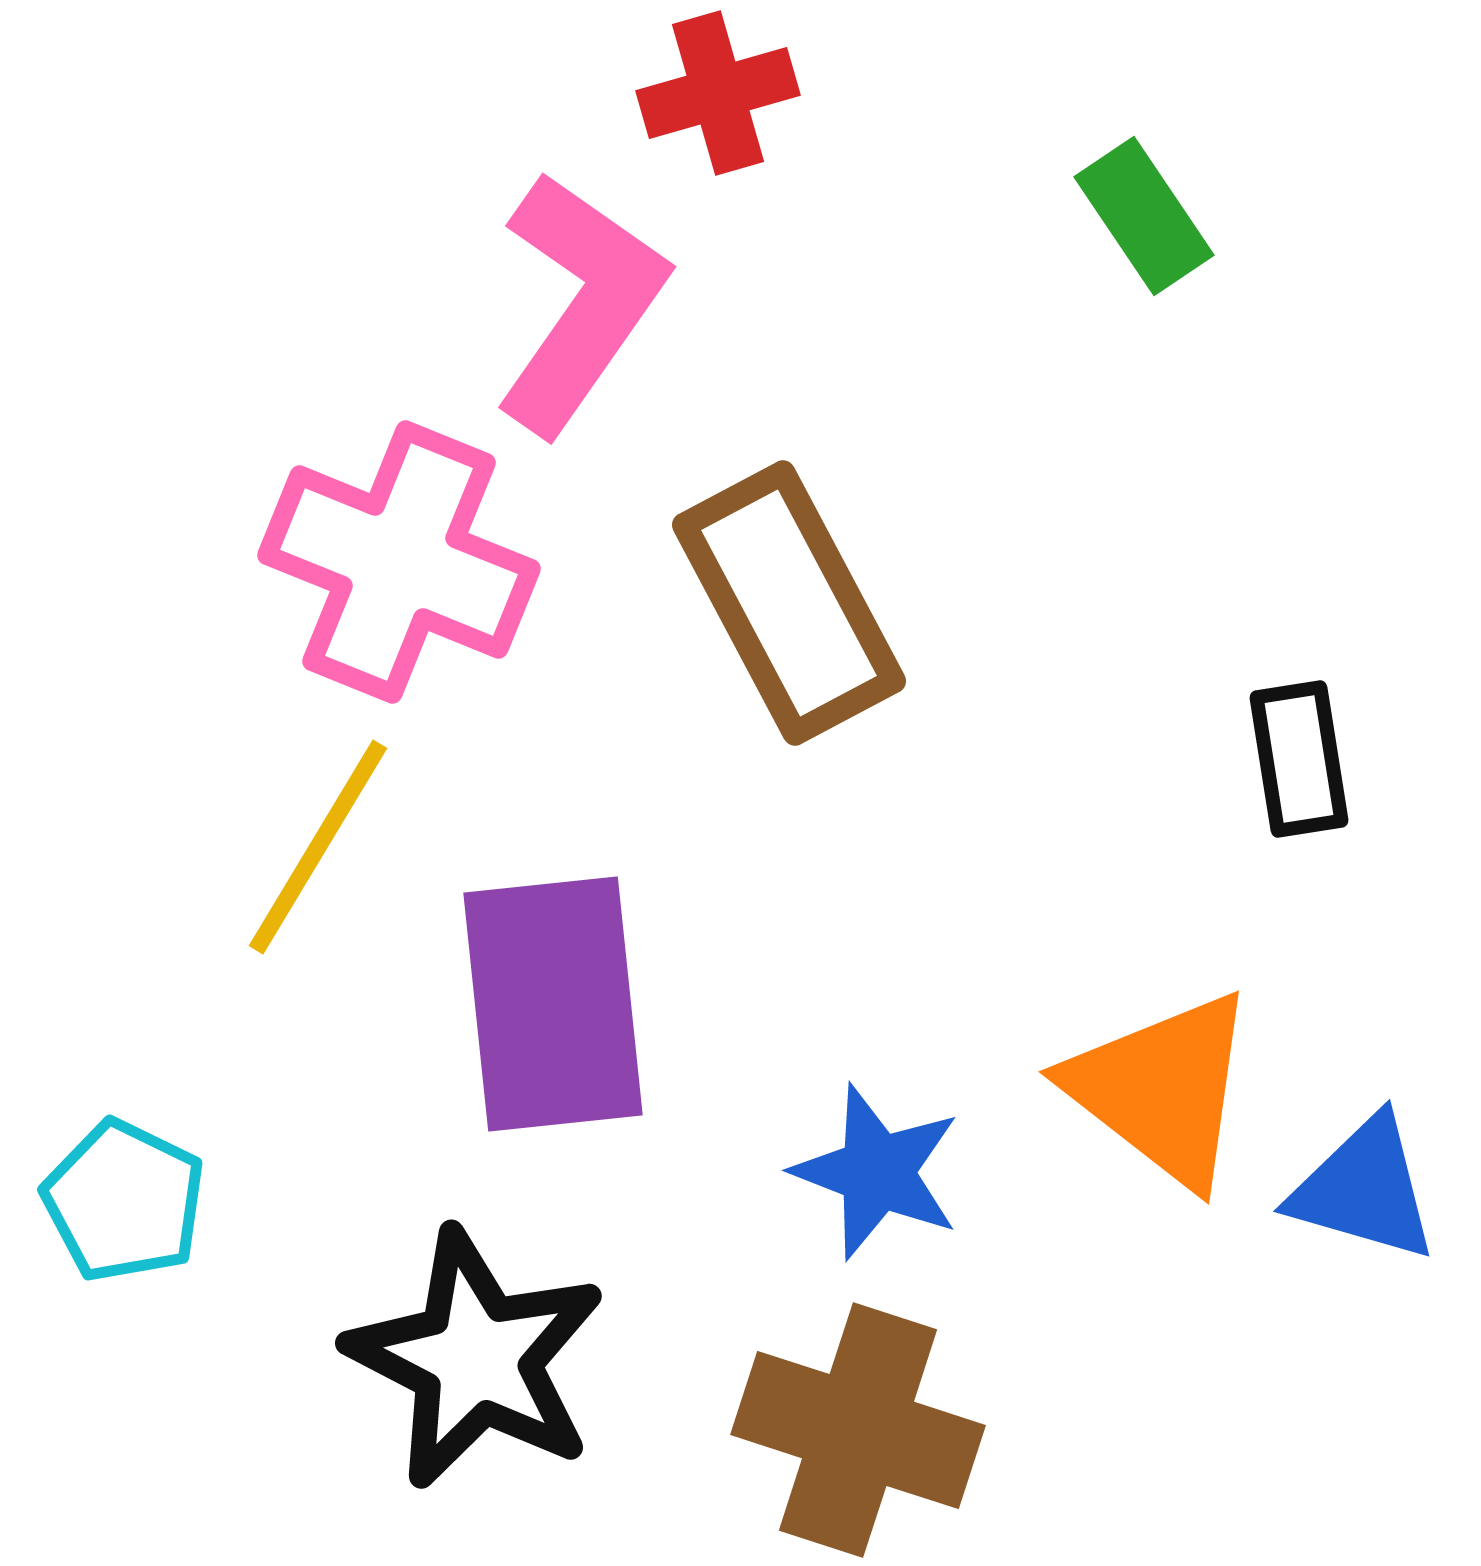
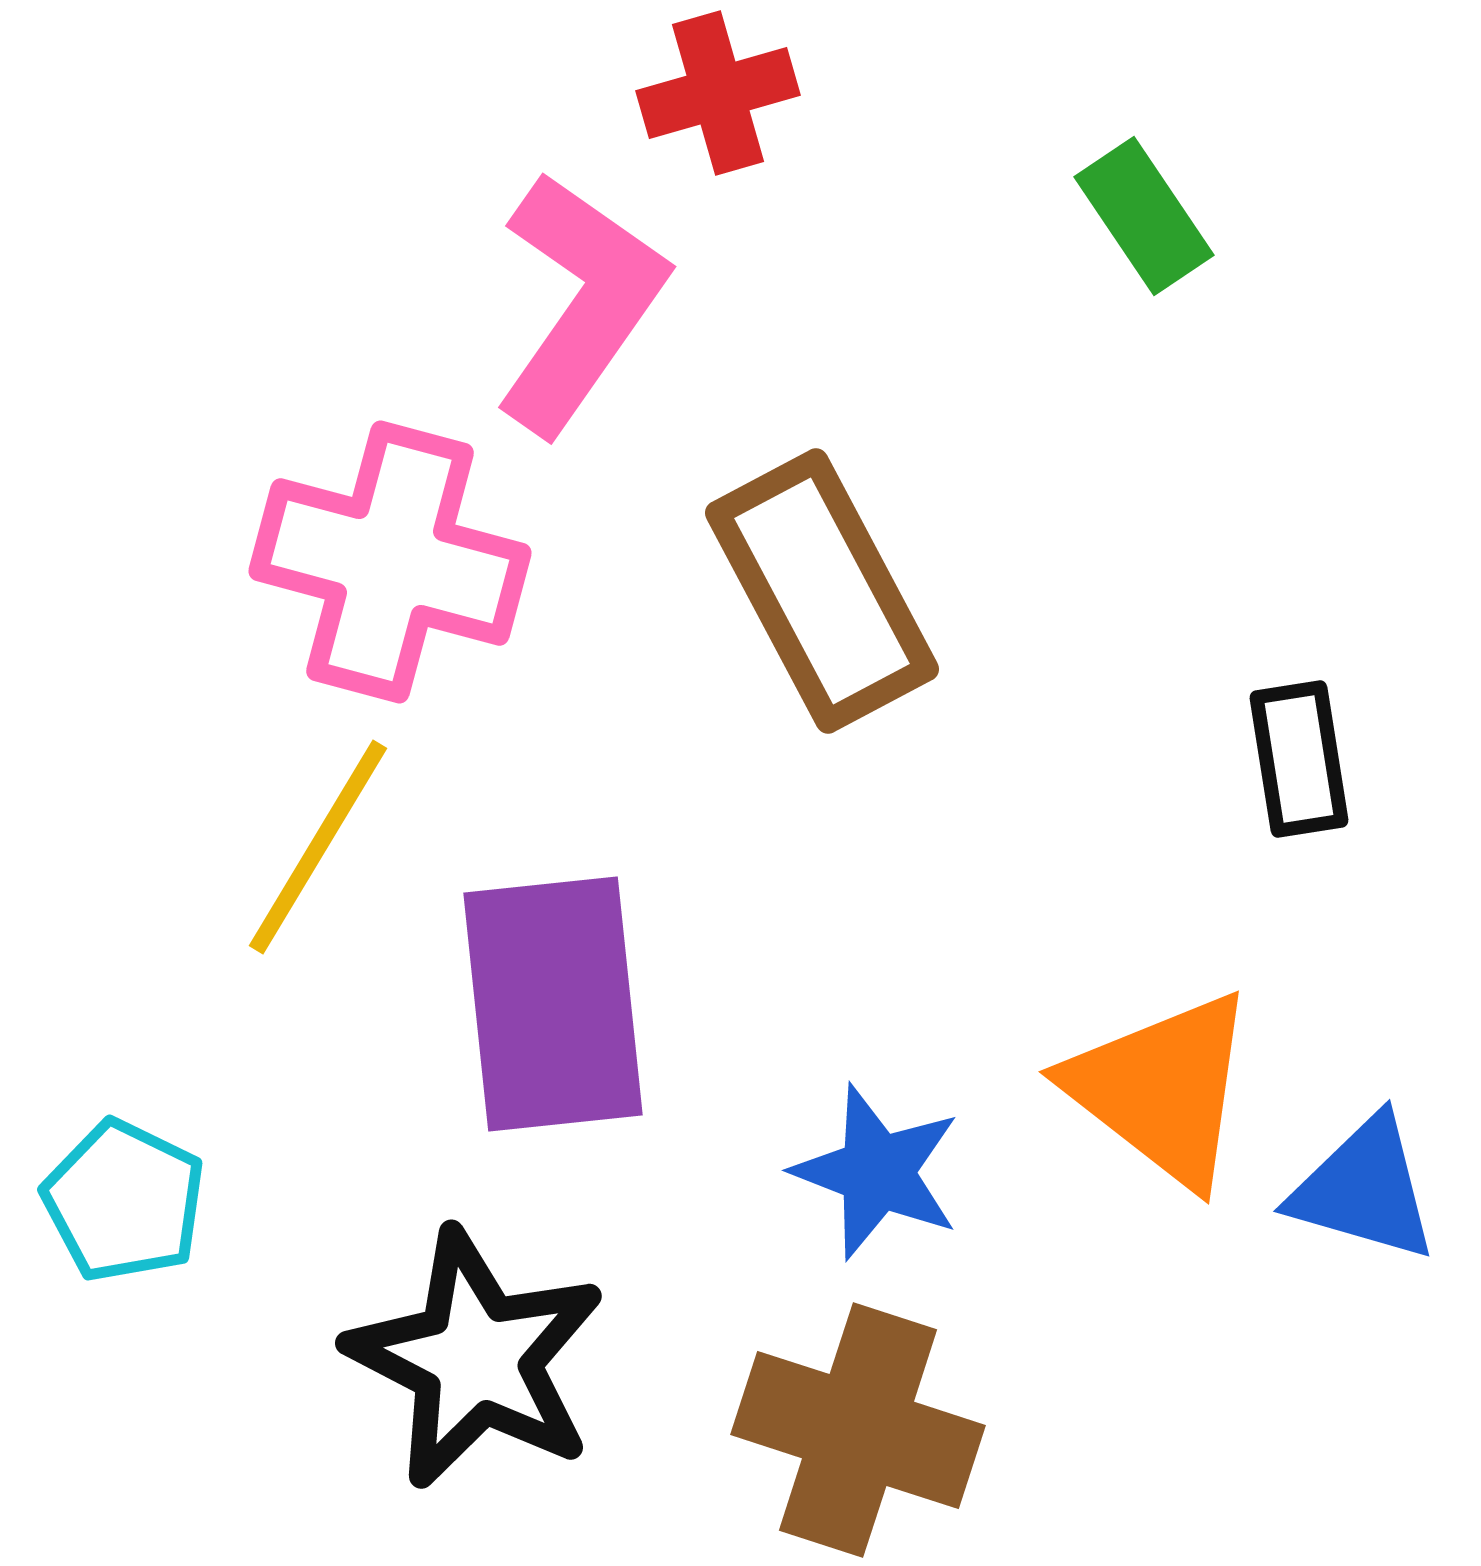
pink cross: moved 9 px left; rotated 7 degrees counterclockwise
brown rectangle: moved 33 px right, 12 px up
